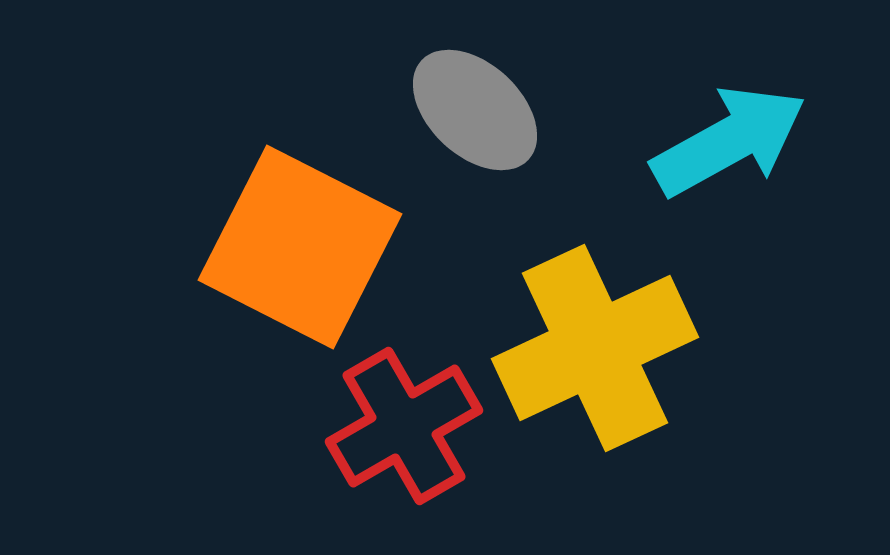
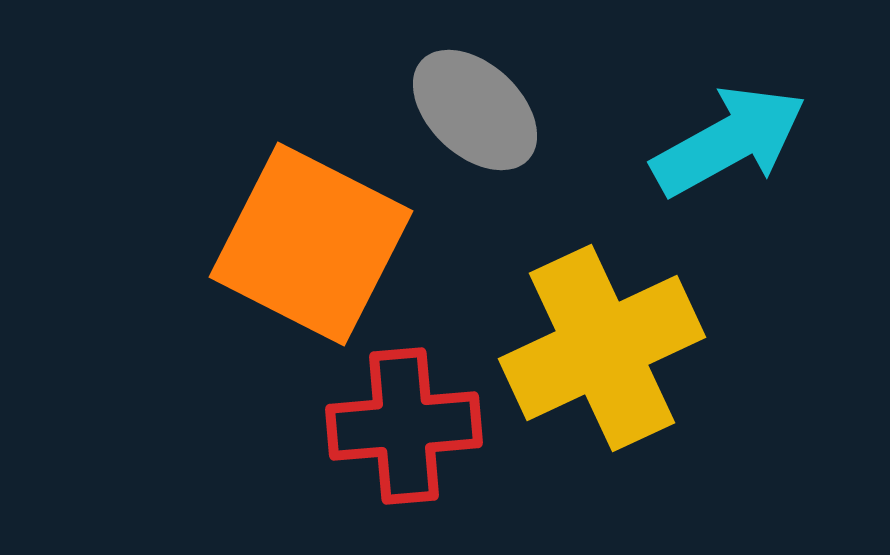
orange square: moved 11 px right, 3 px up
yellow cross: moved 7 px right
red cross: rotated 25 degrees clockwise
